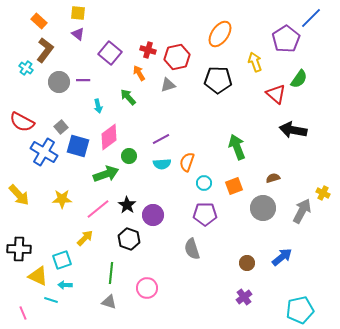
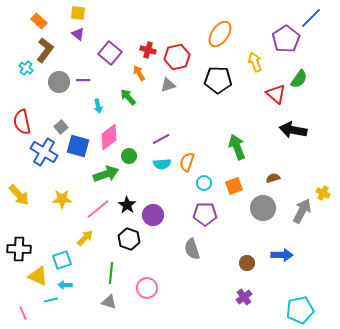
red semicircle at (22, 122): rotated 50 degrees clockwise
blue arrow at (282, 257): moved 2 px up; rotated 40 degrees clockwise
cyan line at (51, 300): rotated 32 degrees counterclockwise
